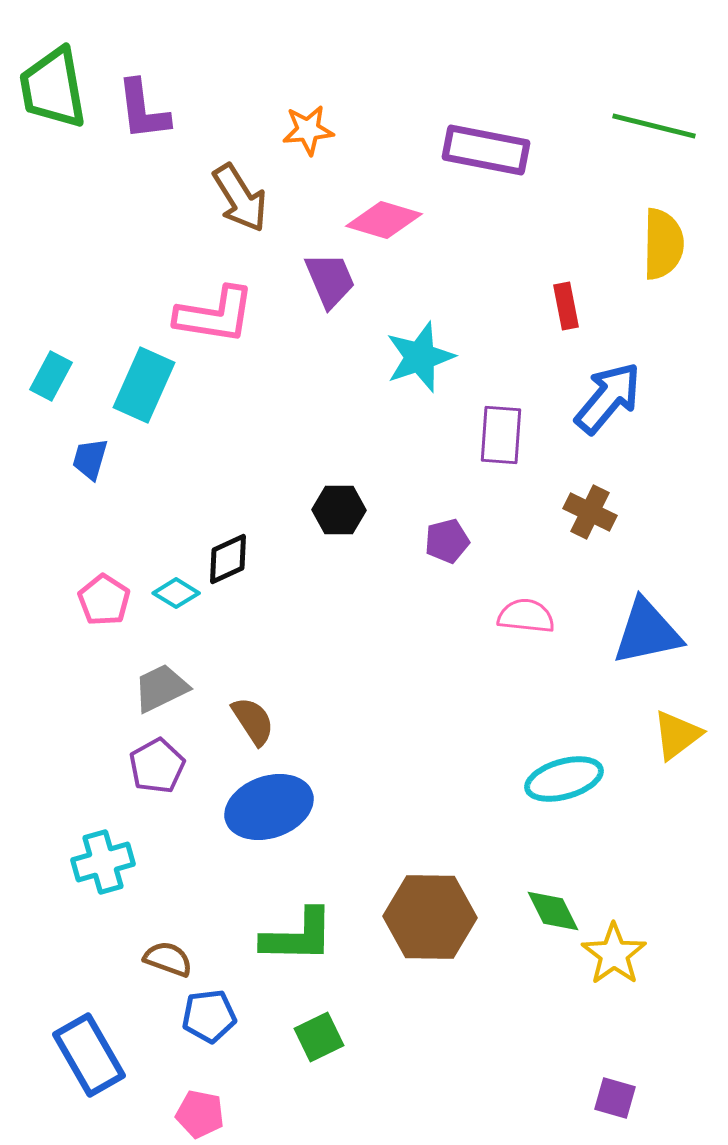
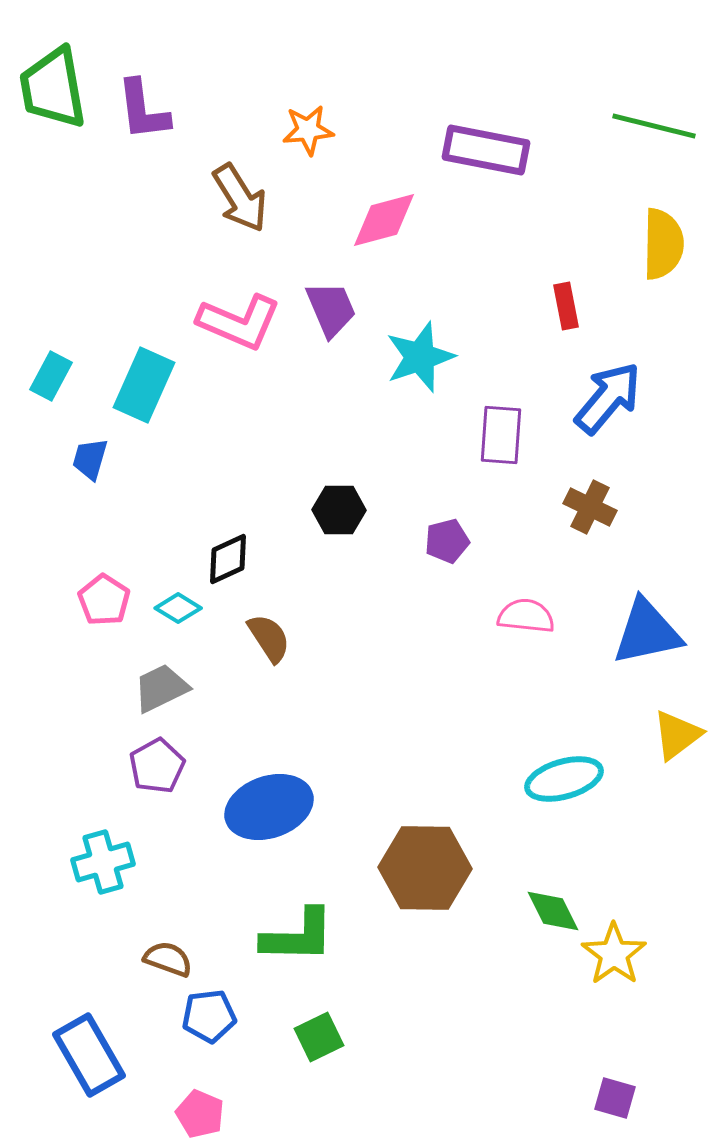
pink diamond at (384, 220): rotated 32 degrees counterclockwise
purple trapezoid at (330, 280): moved 1 px right, 29 px down
pink L-shape at (215, 315): moved 24 px right, 7 px down; rotated 14 degrees clockwise
brown cross at (590, 512): moved 5 px up
cyan diamond at (176, 593): moved 2 px right, 15 px down
brown semicircle at (253, 721): moved 16 px right, 83 px up
brown hexagon at (430, 917): moved 5 px left, 49 px up
pink pentagon at (200, 1114): rotated 12 degrees clockwise
